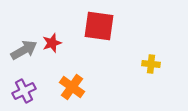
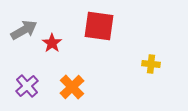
red star: rotated 18 degrees counterclockwise
gray arrow: moved 20 px up
orange cross: rotated 10 degrees clockwise
purple cross: moved 3 px right, 5 px up; rotated 15 degrees counterclockwise
